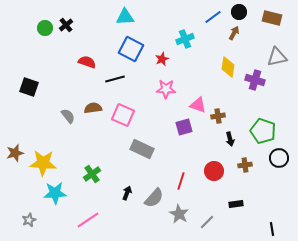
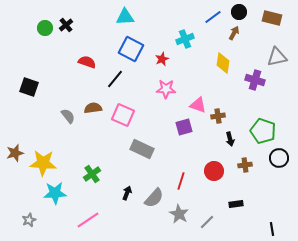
yellow diamond at (228, 67): moved 5 px left, 4 px up
black line at (115, 79): rotated 36 degrees counterclockwise
